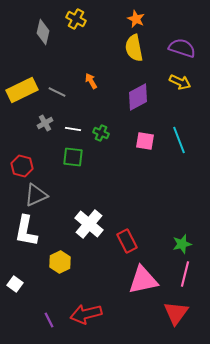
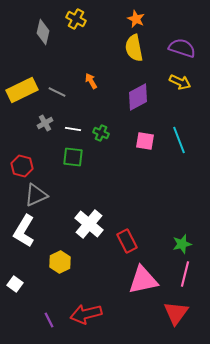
white L-shape: moved 2 px left; rotated 20 degrees clockwise
